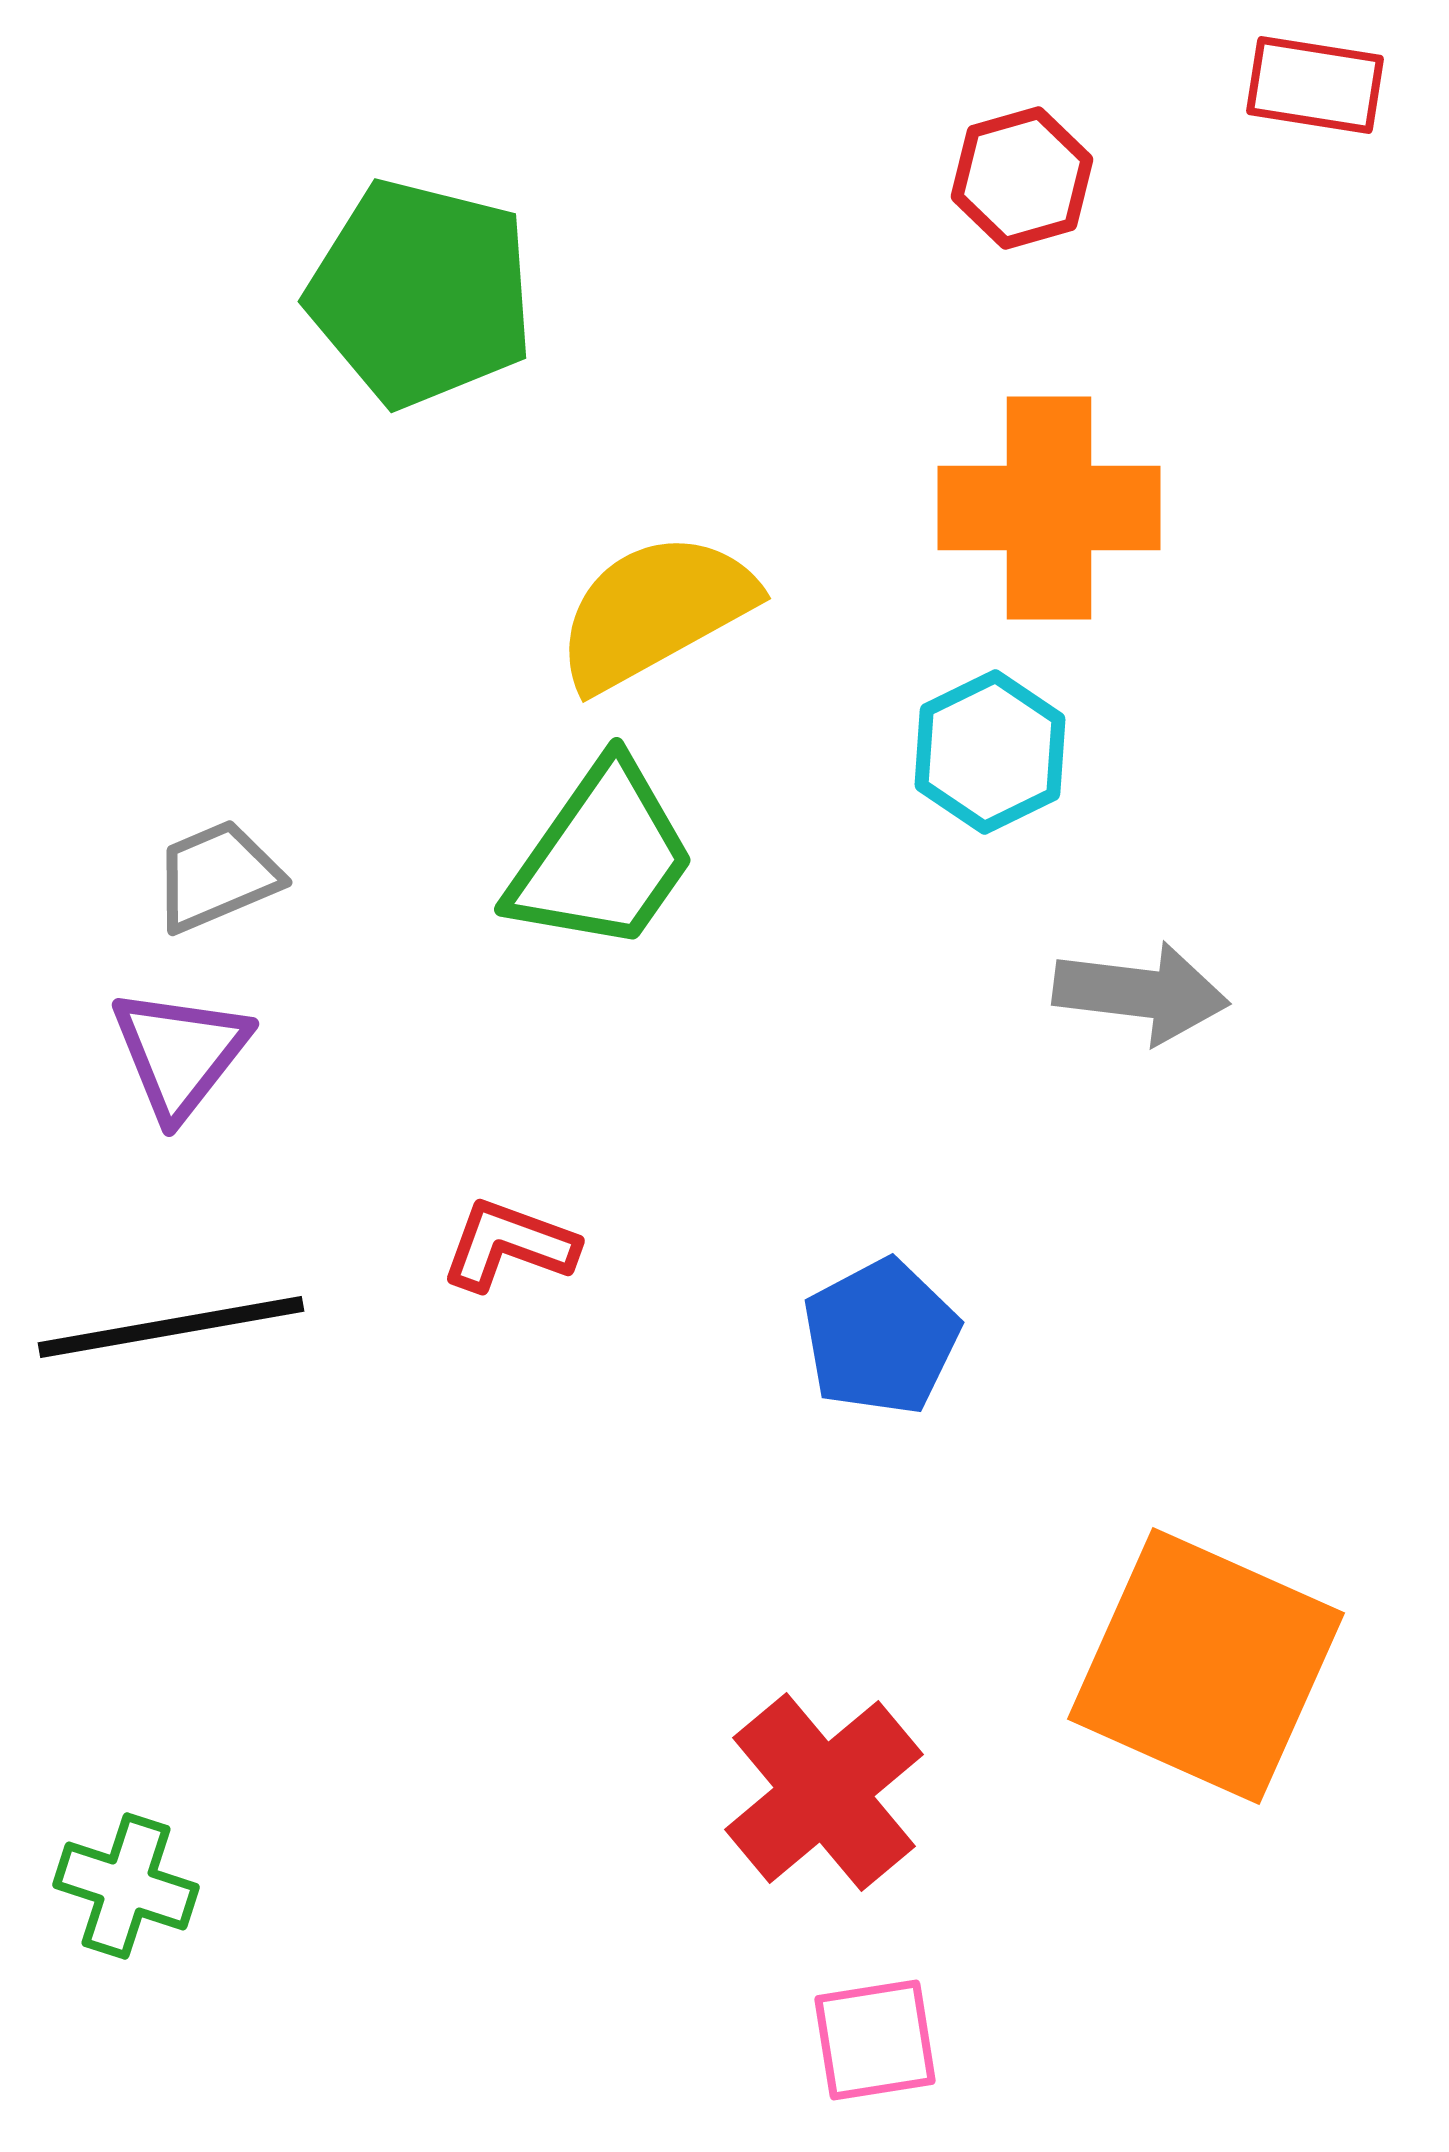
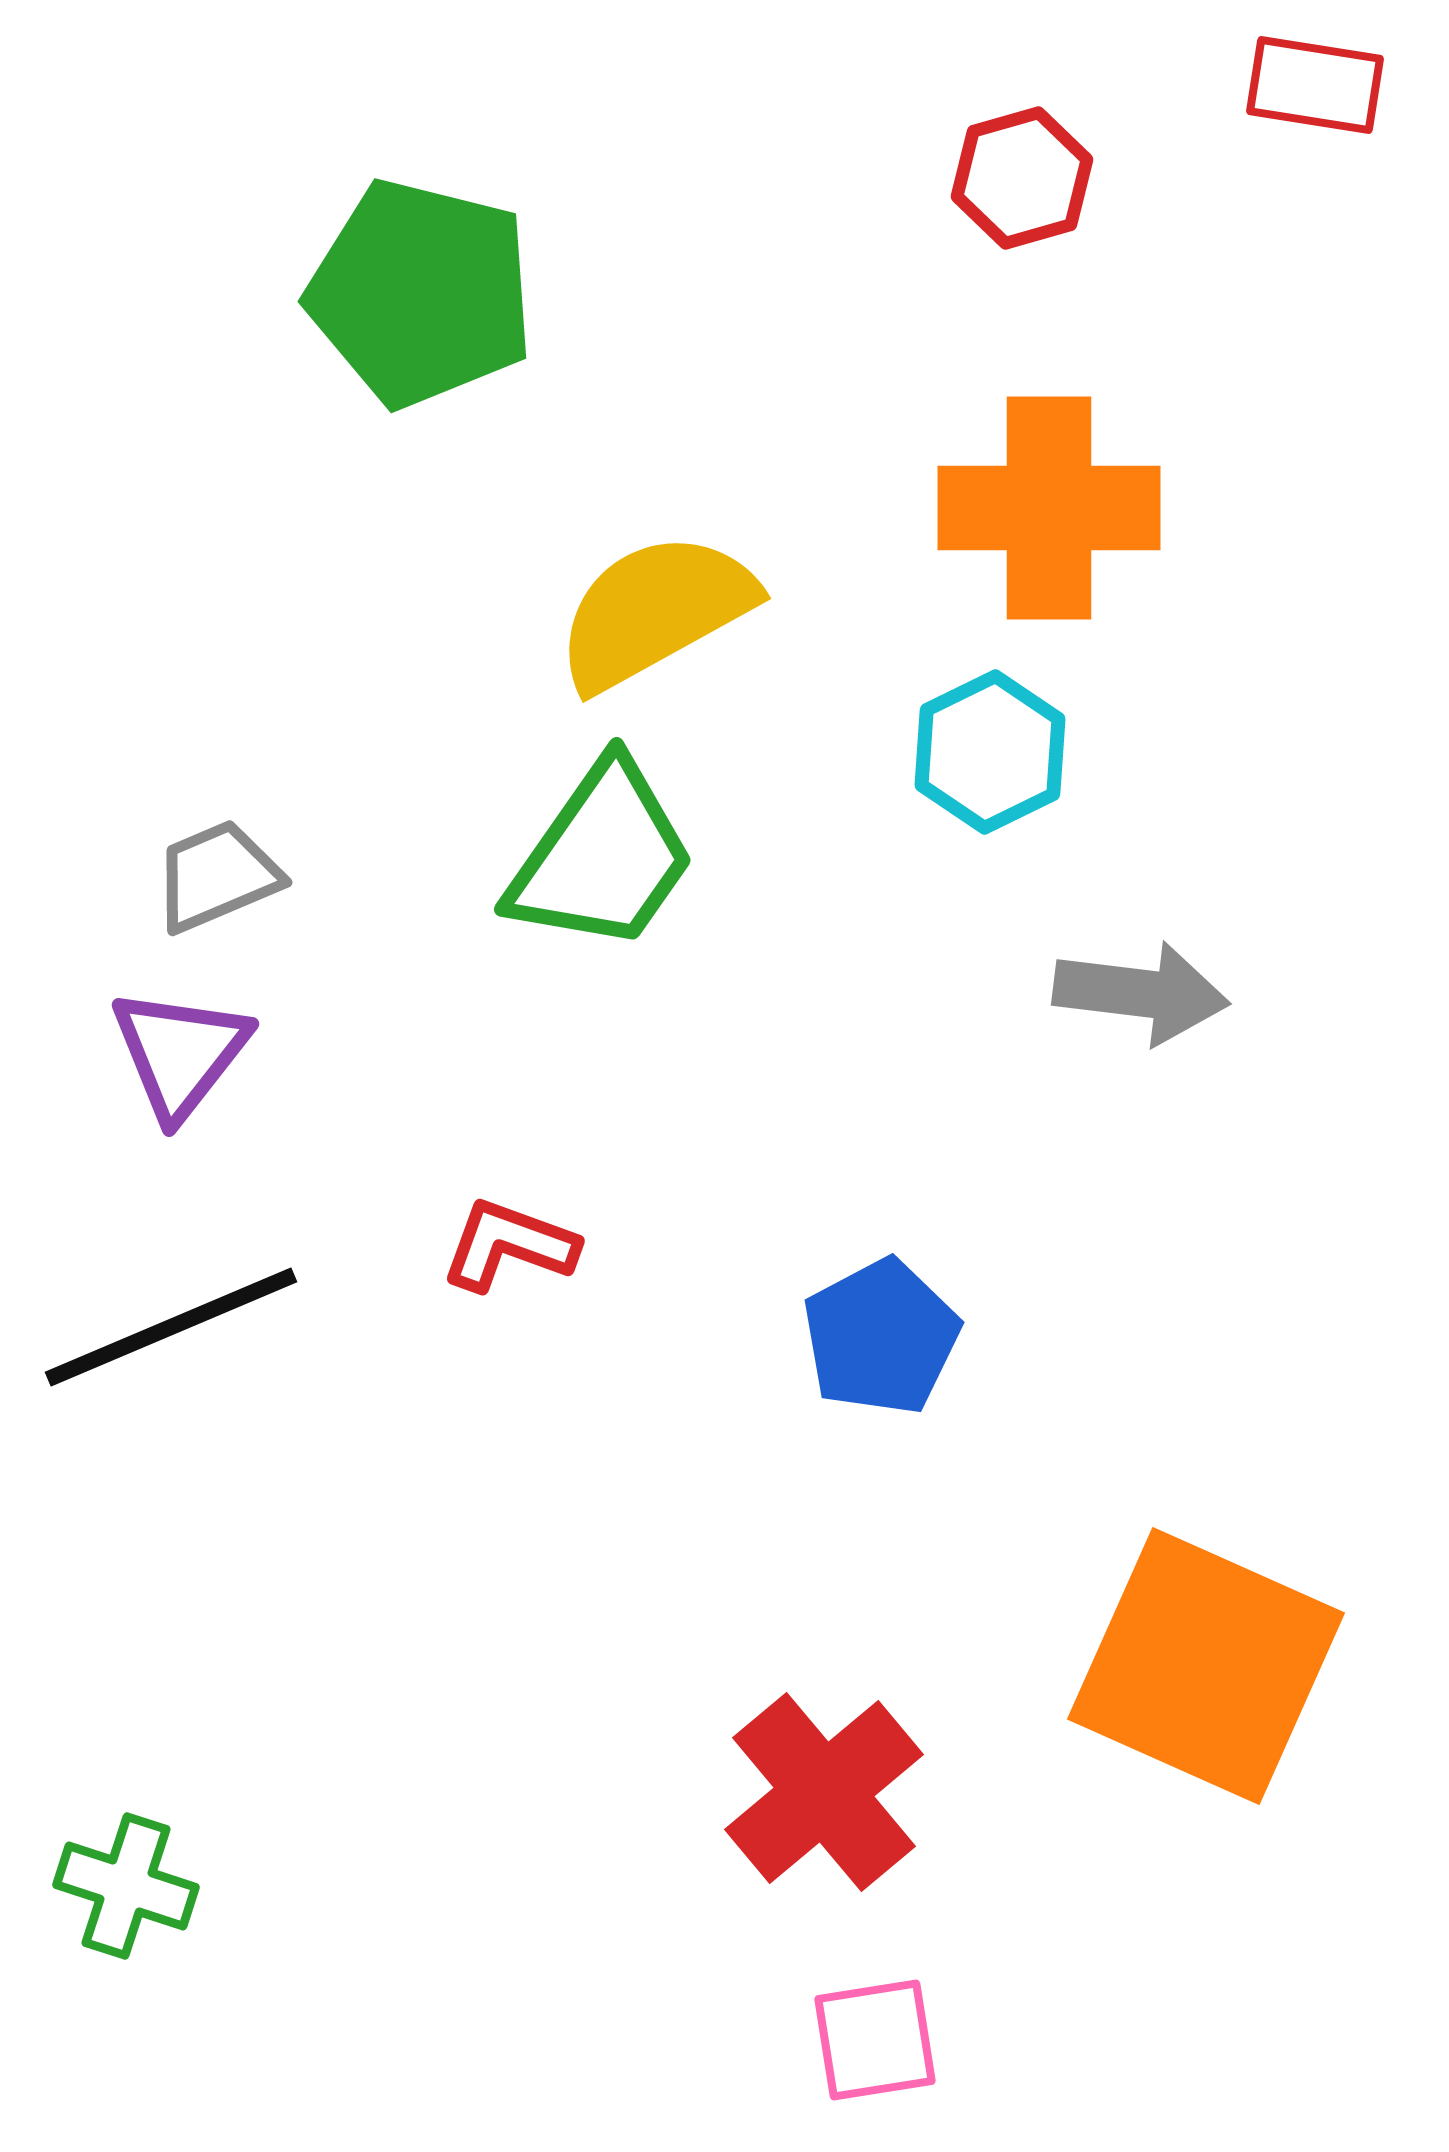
black line: rotated 13 degrees counterclockwise
